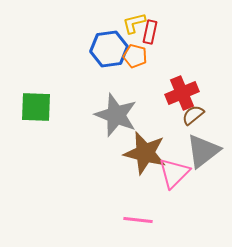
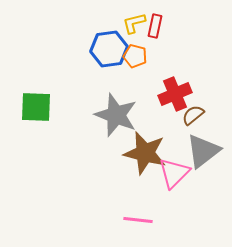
red rectangle: moved 5 px right, 6 px up
red cross: moved 7 px left, 1 px down
